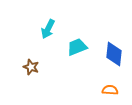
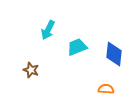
cyan arrow: moved 1 px down
brown star: moved 3 px down
orange semicircle: moved 4 px left, 1 px up
